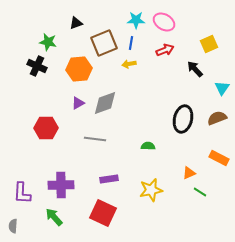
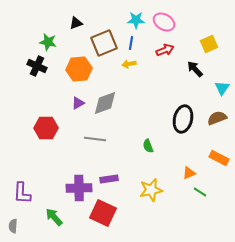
green semicircle: rotated 112 degrees counterclockwise
purple cross: moved 18 px right, 3 px down
